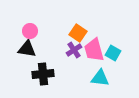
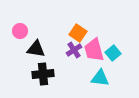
pink circle: moved 10 px left
black triangle: moved 9 px right
cyan square: rotated 21 degrees clockwise
